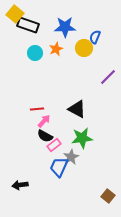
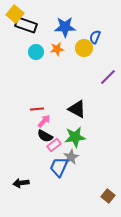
black rectangle: moved 2 px left
orange star: moved 1 px right; rotated 16 degrees clockwise
cyan circle: moved 1 px right, 1 px up
green star: moved 7 px left, 1 px up
black arrow: moved 1 px right, 2 px up
